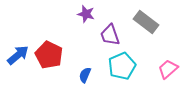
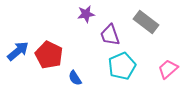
purple star: rotated 24 degrees counterclockwise
blue arrow: moved 4 px up
blue semicircle: moved 10 px left, 3 px down; rotated 56 degrees counterclockwise
